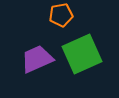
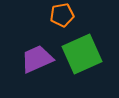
orange pentagon: moved 1 px right
